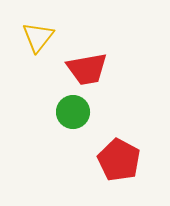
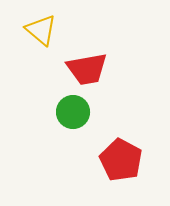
yellow triangle: moved 3 px right, 7 px up; rotated 28 degrees counterclockwise
red pentagon: moved 2 px right
